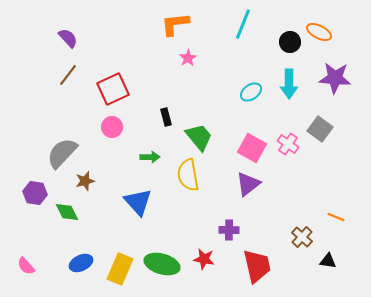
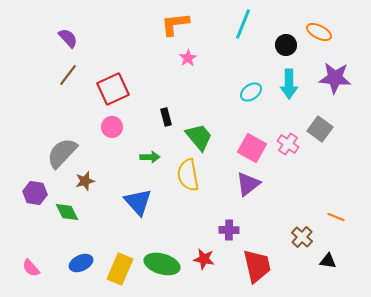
black circle: moved 4 px left, 3 px down
pink semicircle: moved 5 px right, 2 px down
